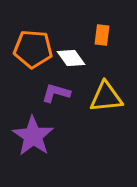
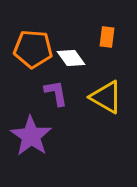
orange rectangle: moved 5 px right, 2 px down
purple L-shape: rotated 64 degrees clockwise
yellow triangle: rotated 36 degrees clockwise
purple star: moved 2 px left
